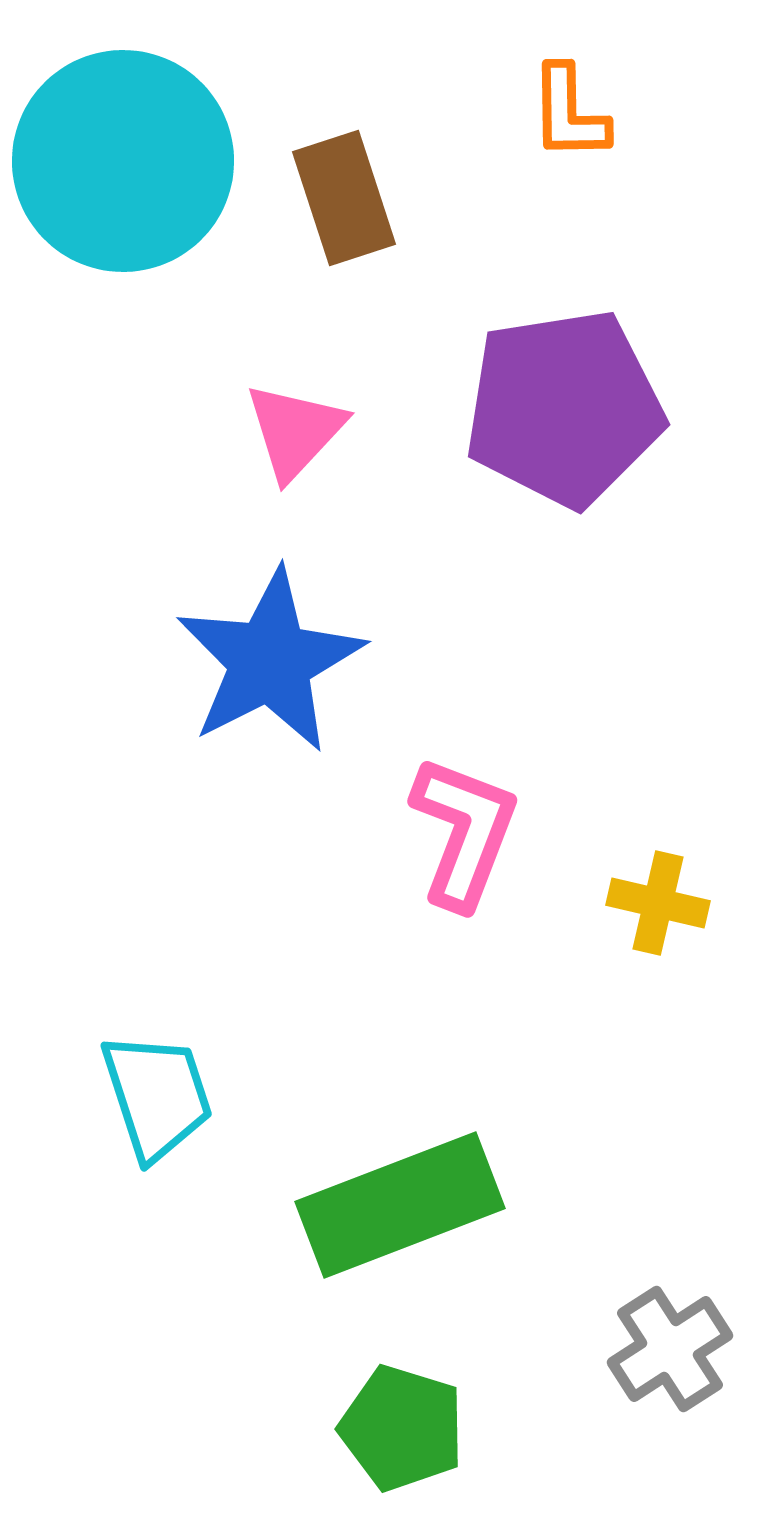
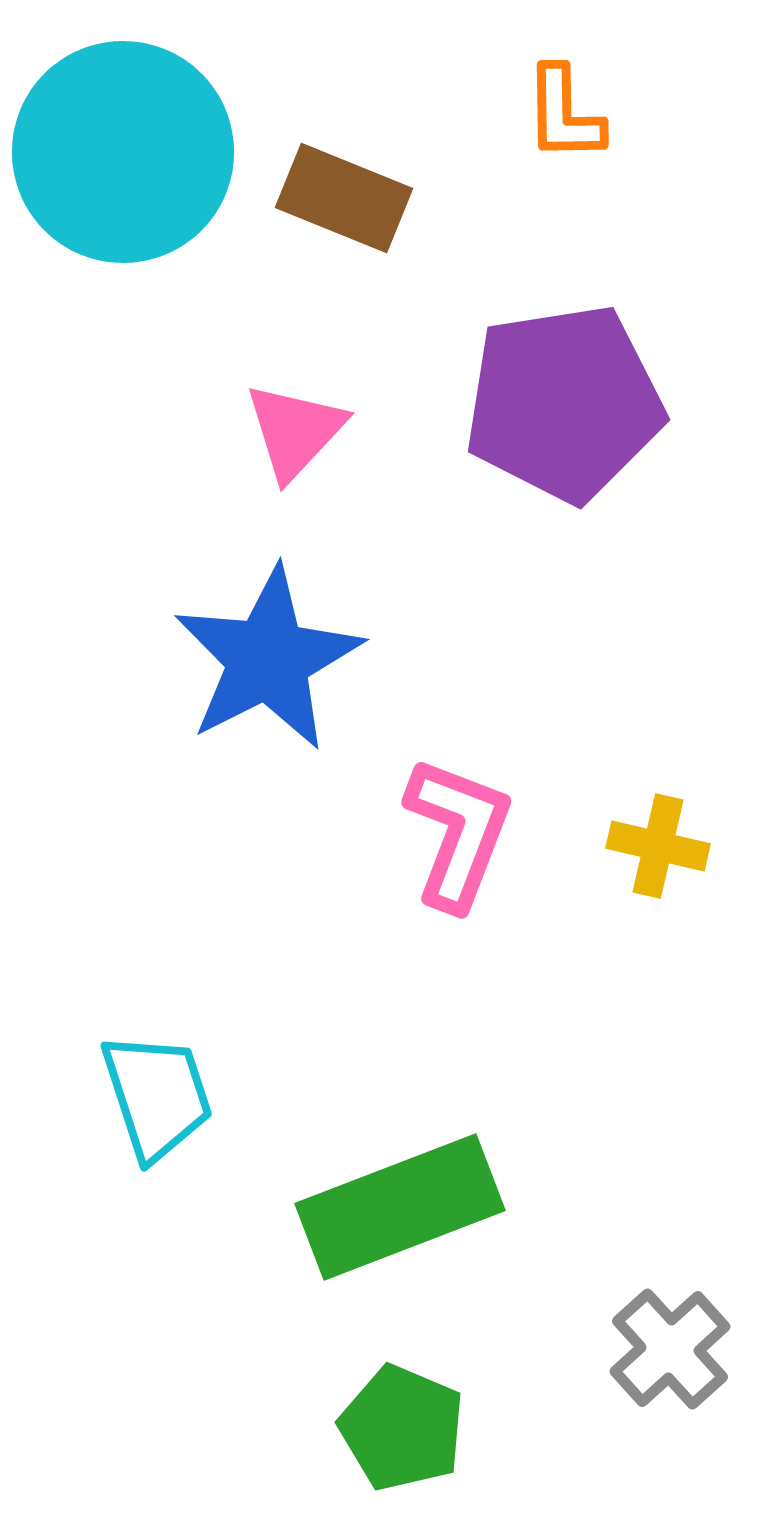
orange L-shape: moved 5 px left, 1 px down
cyan circle: moved 9 px up
brown rectangle: rotated 50 degrees counterclockwise
purple pentagon: moved 5 px up
blue star: moved 2 px left, 2 px up
pink L-shape: moved 6 px left, 1 px down
yellow cross: moved 57 px up
green rectangle: moved 2 px down
gray cross: rotated 9 degrees counterclockwise
green pentagon: rotated 6 degrees clockwise
